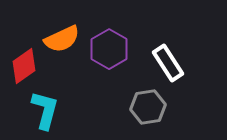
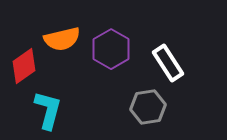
orange semicircle: rotated 12 degrees clockwise
purple hexagon: moved 2 px right
cyan L-shape: moved 3 px right
